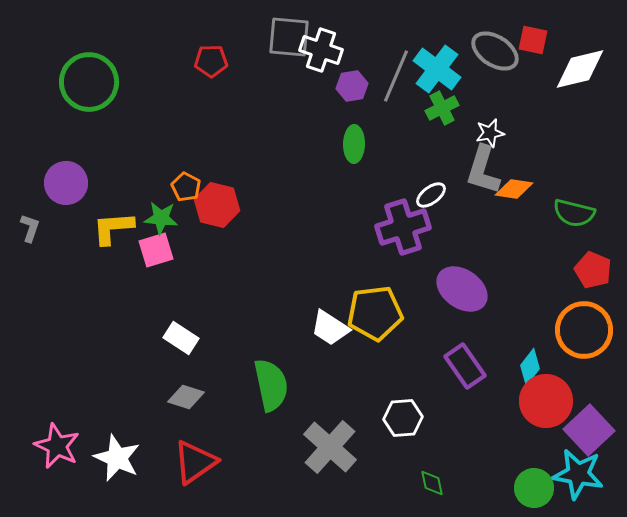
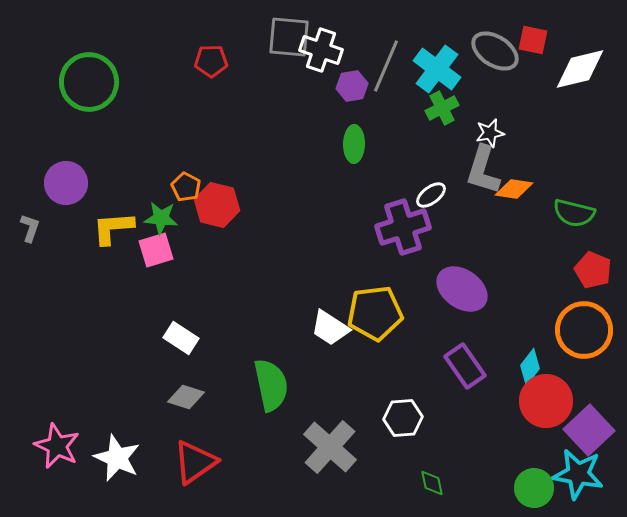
gray line at (396, 76): moved 10 px left, 10 px up
